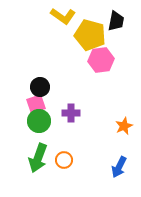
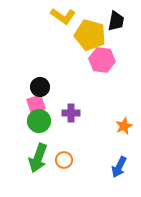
pink hexagon: moved 1 px right; rotated 15 degrees clockwise
